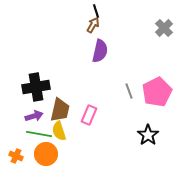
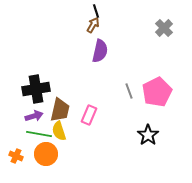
black cross: moved 2 px down
